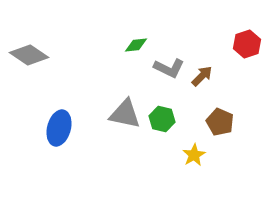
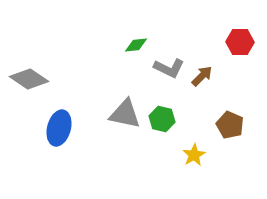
red hexagon: moved 7 px left, 2 px up; rotated 20 degrees clockwise
gray diamond: moved 24 px down
brown pentagon: moved 10 px right, 3 px down
